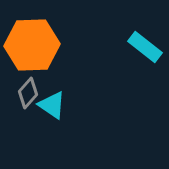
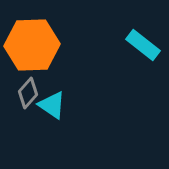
cyan rectangle: moved 2 px left, 2 px up
